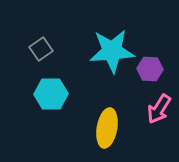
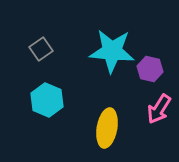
cyan star: rotated 9 degrees clockwise
purple hexagon: rotated 10 degrees clockwise
cyan hexagon: moved 4 px left, 6 px down; rotated 24 degrees clockwise
